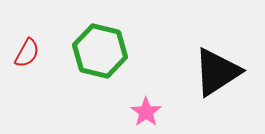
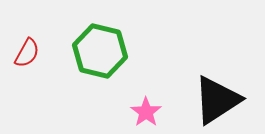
black triangle: moved 28 px down
